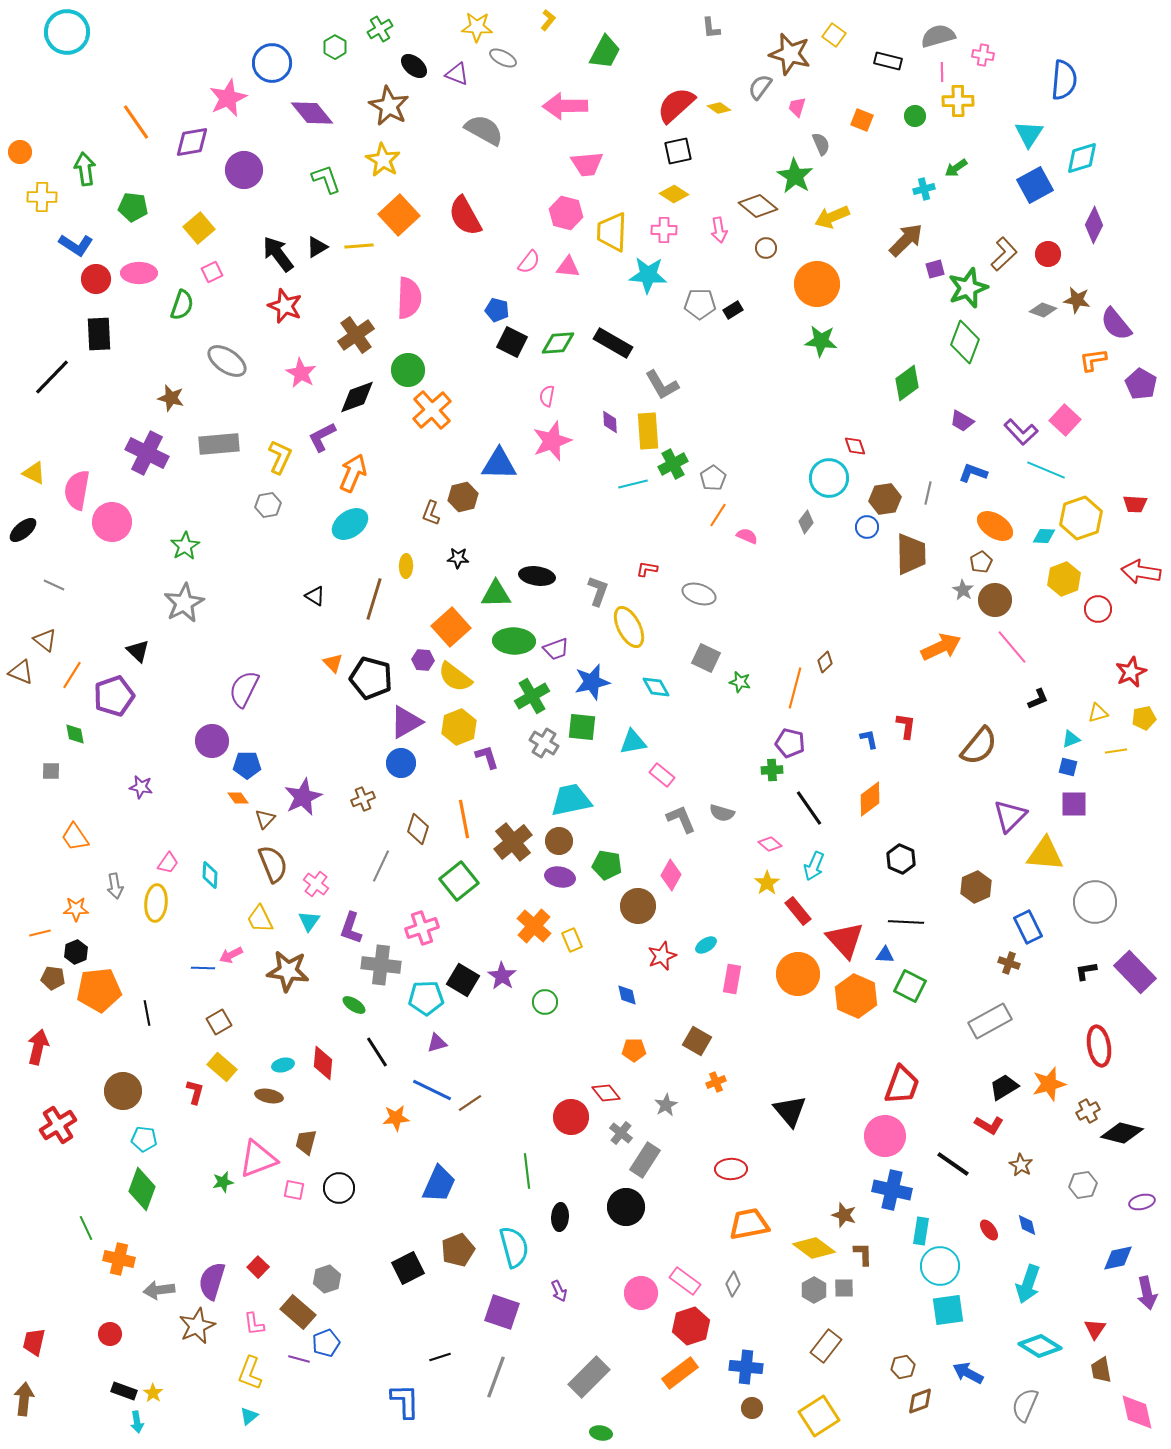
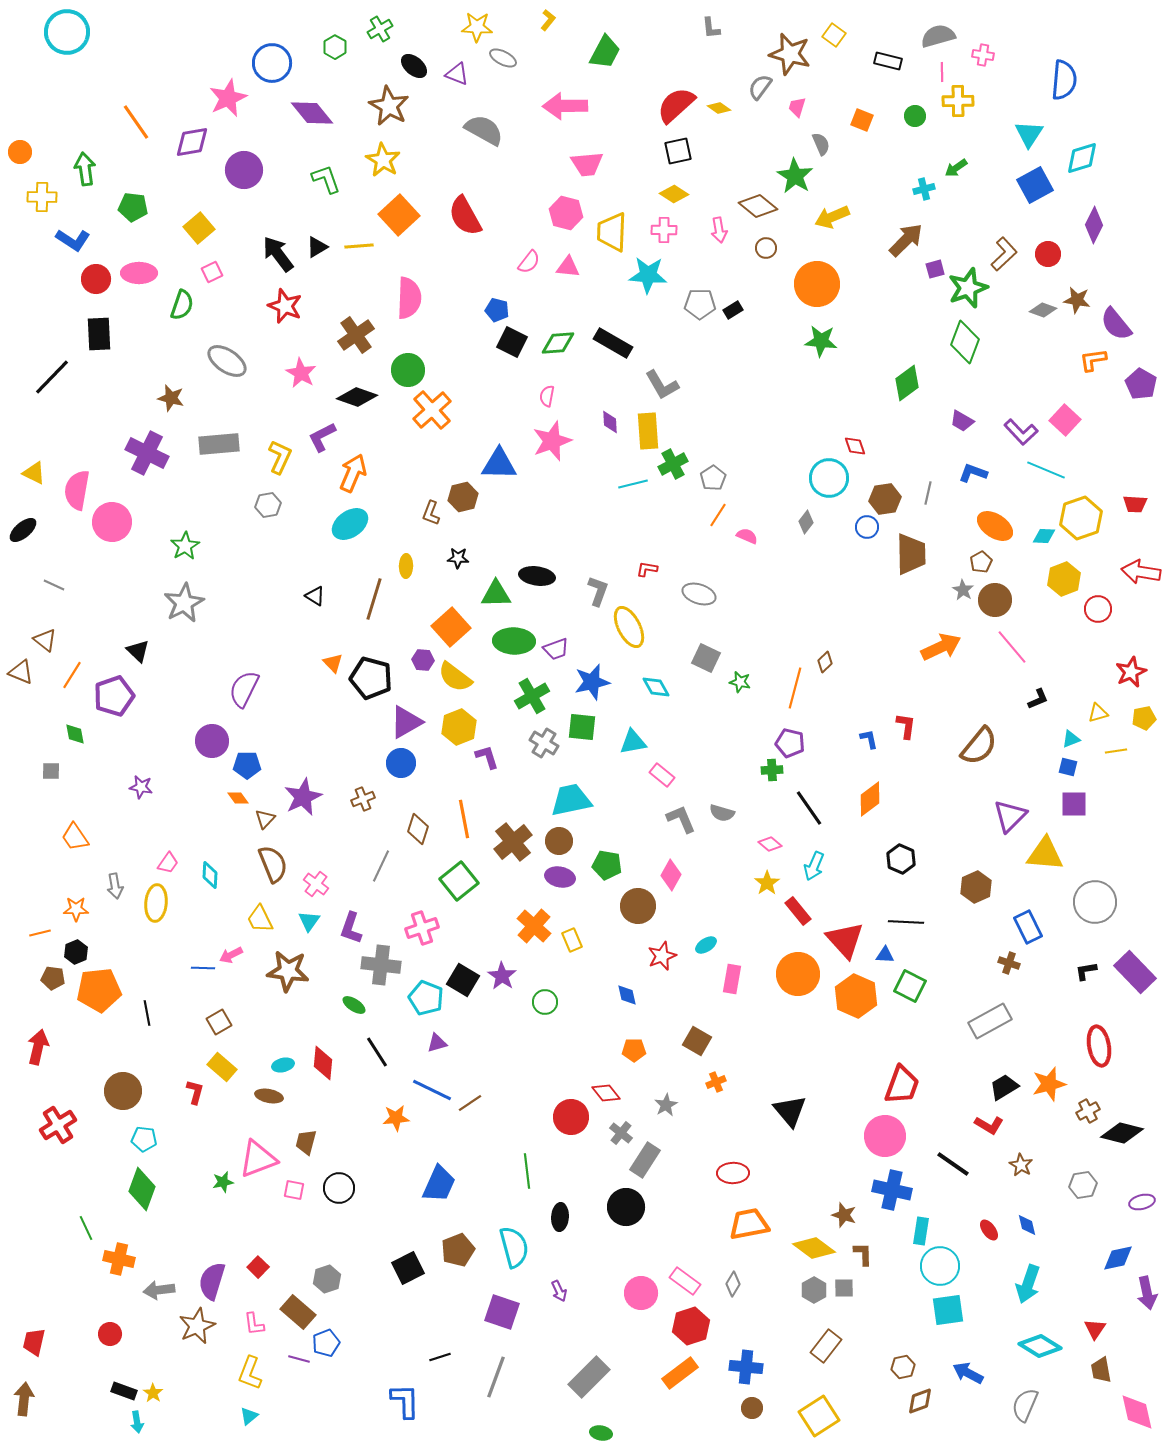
blue L-shape at (76, 245): moved 3 px left, 5 px up
black diamond at (357, 397): rotated 39 degrees clockwise
cyan pentagon at (426, 998): rotated 24 degrees clockwise
red ellipse at (731, 1169): moved 2 px right, 4 px down
